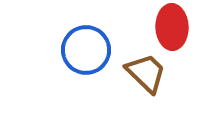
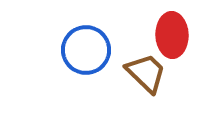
red ellipse: moved 8 px down
